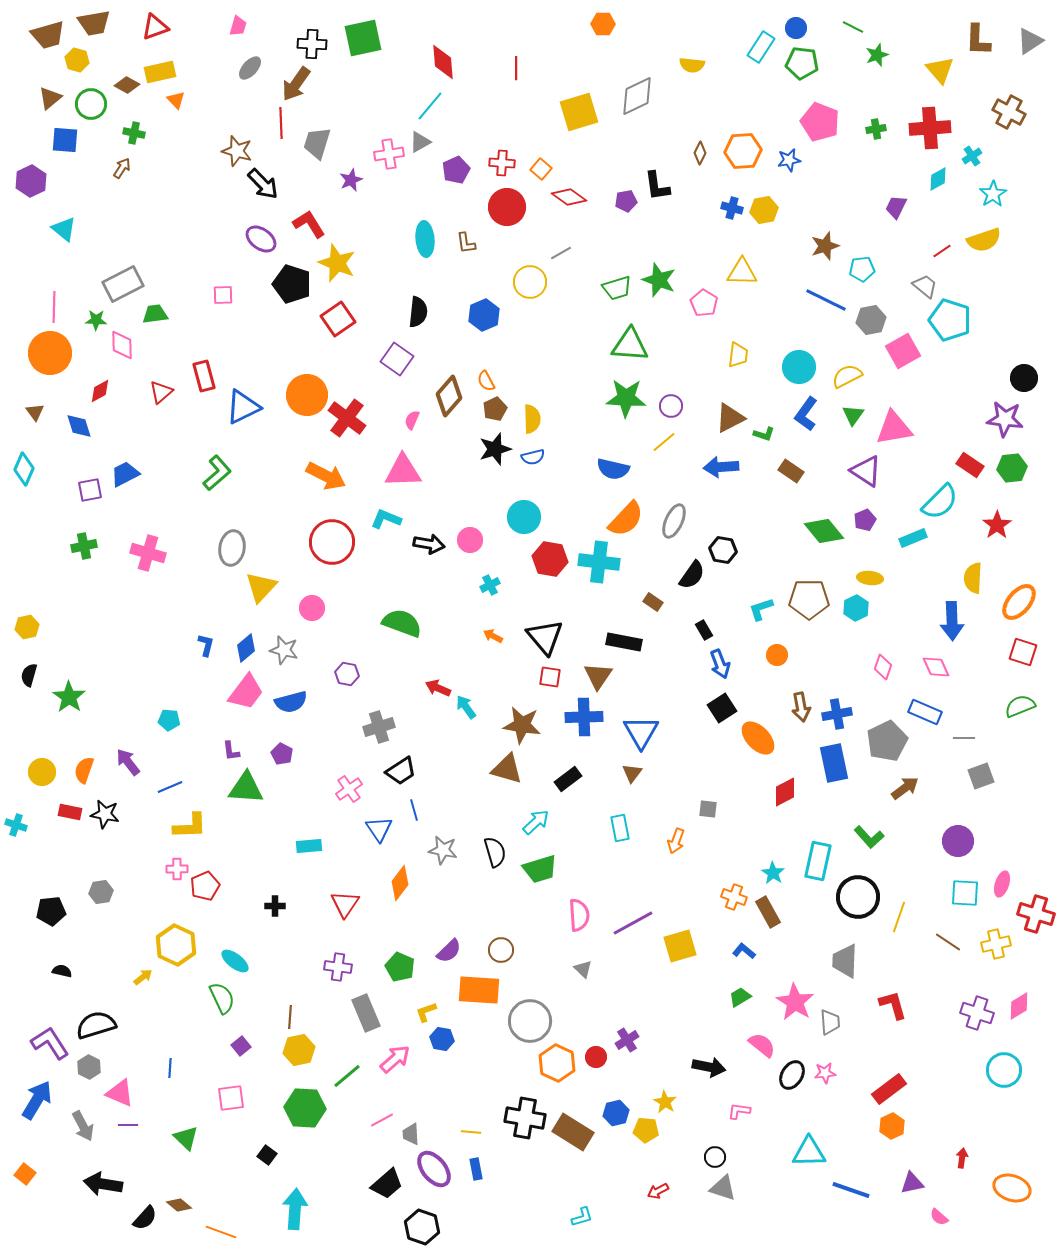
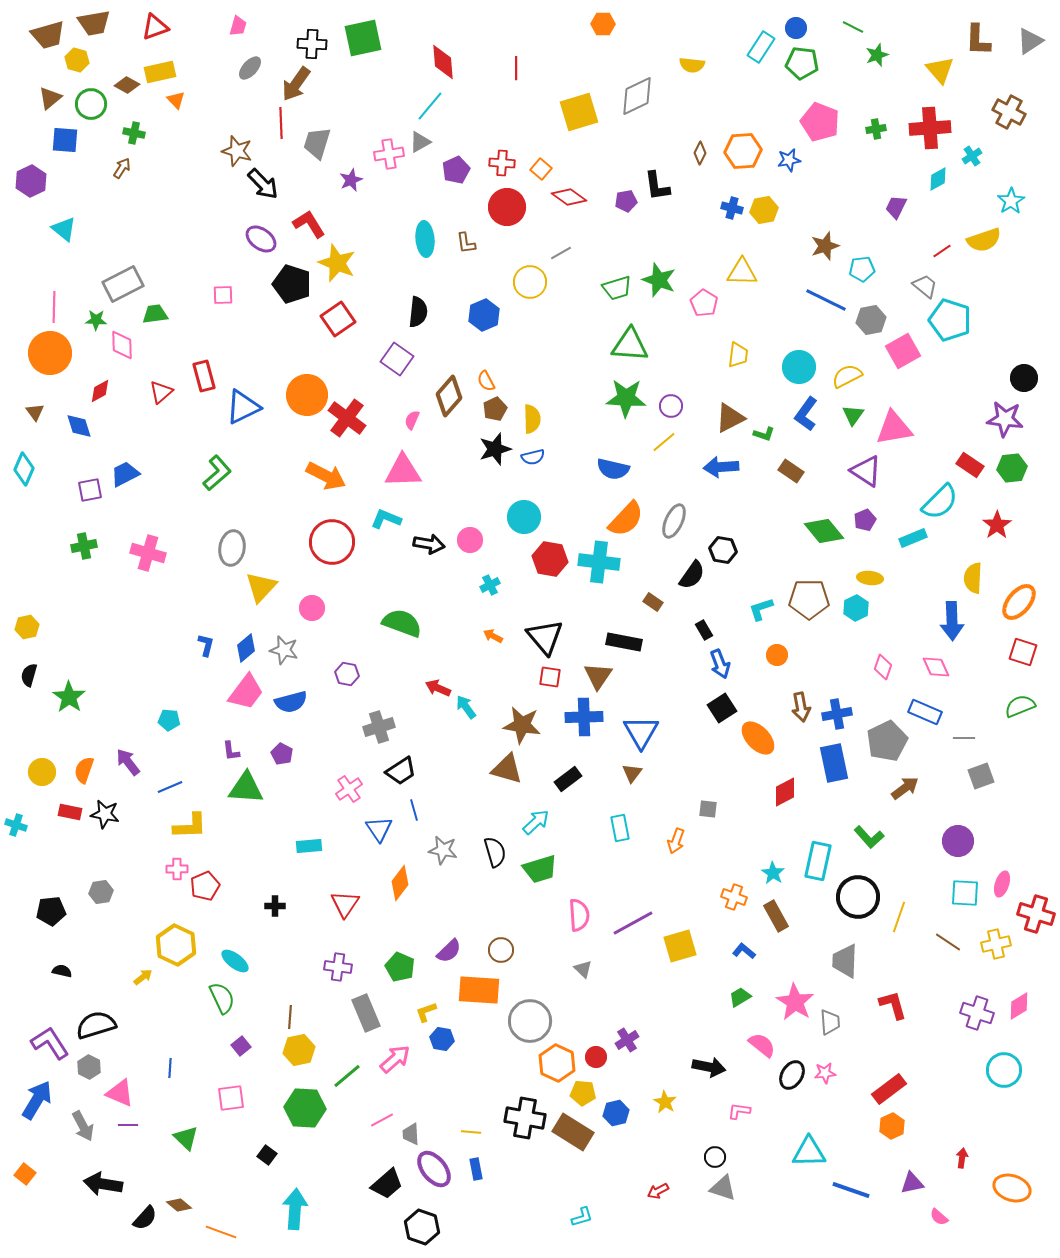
cyan star at (993, 194): moved 18 px right, 7 px down
brown rectangle at (768, 912): moved 8 px right, 4 px down
yellow pentagon at (646, 1130): moved 63 px left, 37 px up
